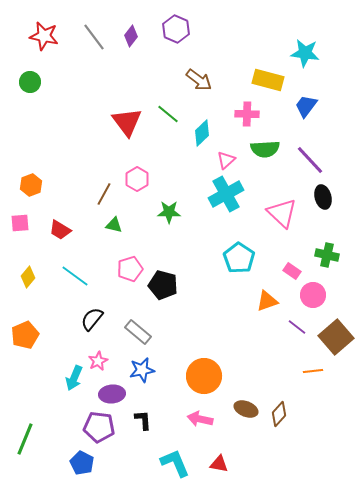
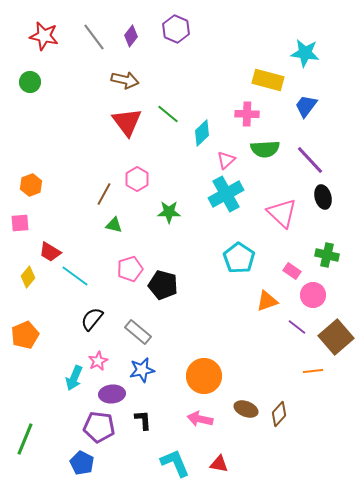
brown arrow at (199, 80): moved 74 px left; rotated 24 degrees counterclockwise
red trapezoid at (60, 230): moved 10 px left, 22 px down
